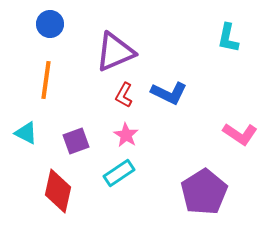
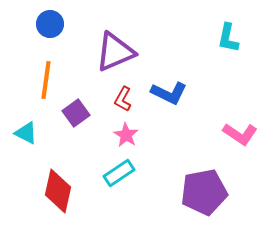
red L-shape: moved 1 px left, 4 px down
purple square: moved 28 px up; rotated 16 degrees counterclockwise
purple pentagon: rotated 21 degrees clockwise
